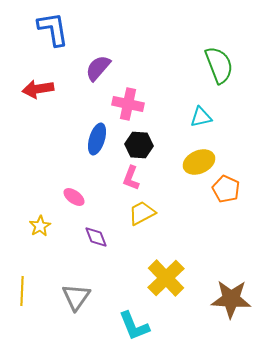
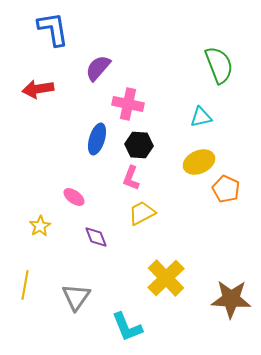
yellow line: moved 3 px right, 6 px up; rotated 8 degrees clockwise
cyan L-shape: moved 7 px left, 1 px down
